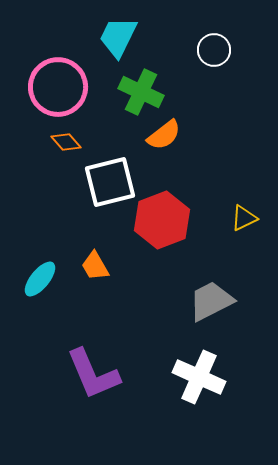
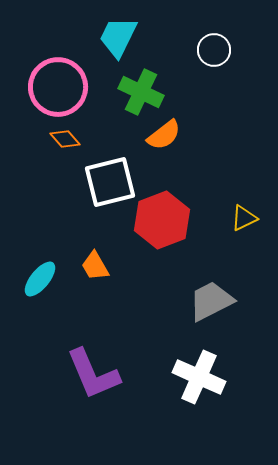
orange diamond: moved 1 px left, 3 px up
